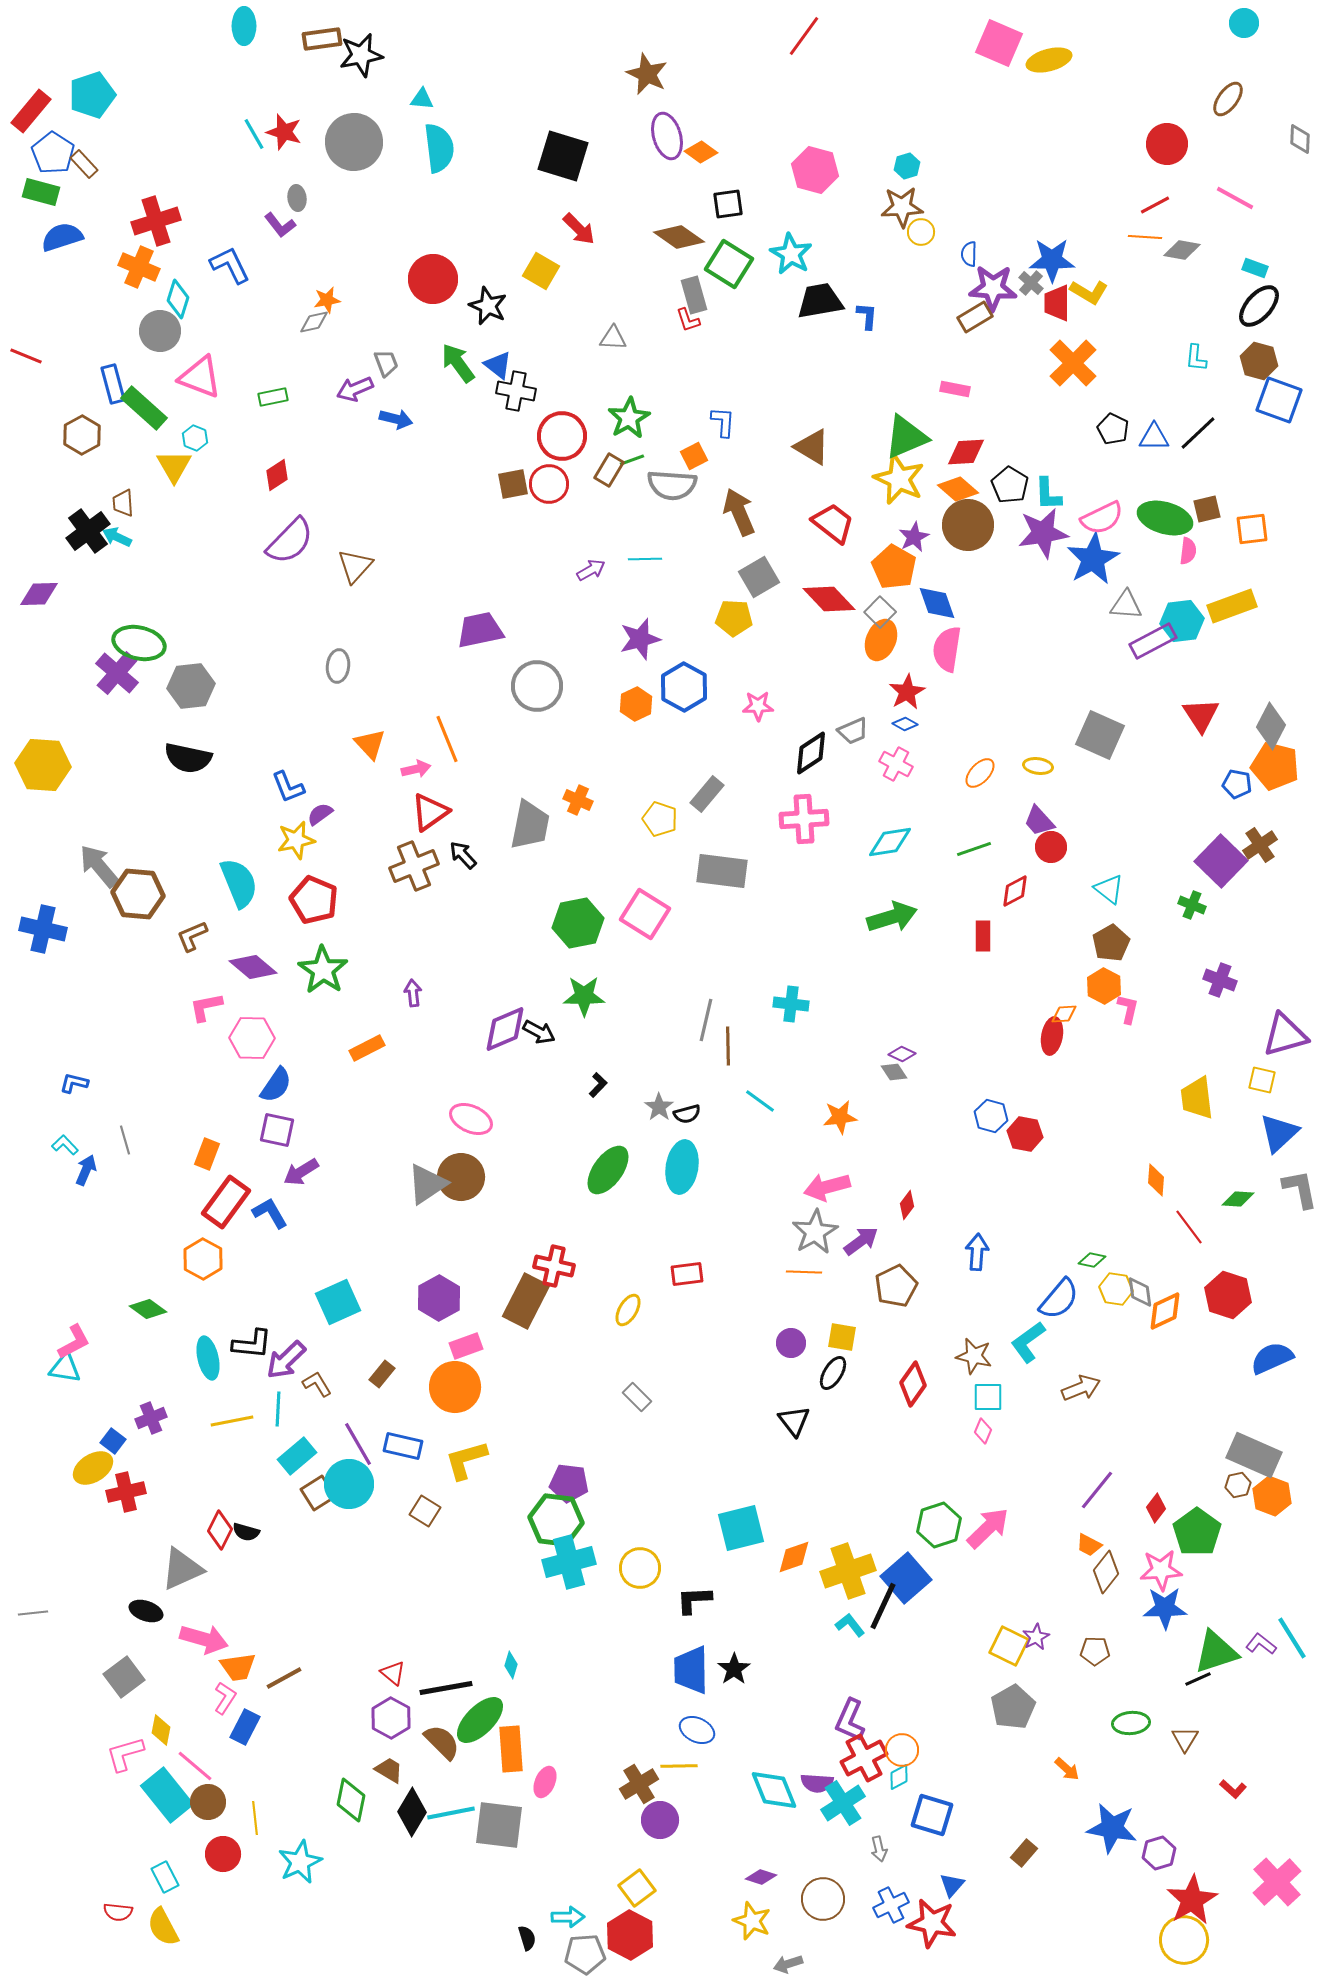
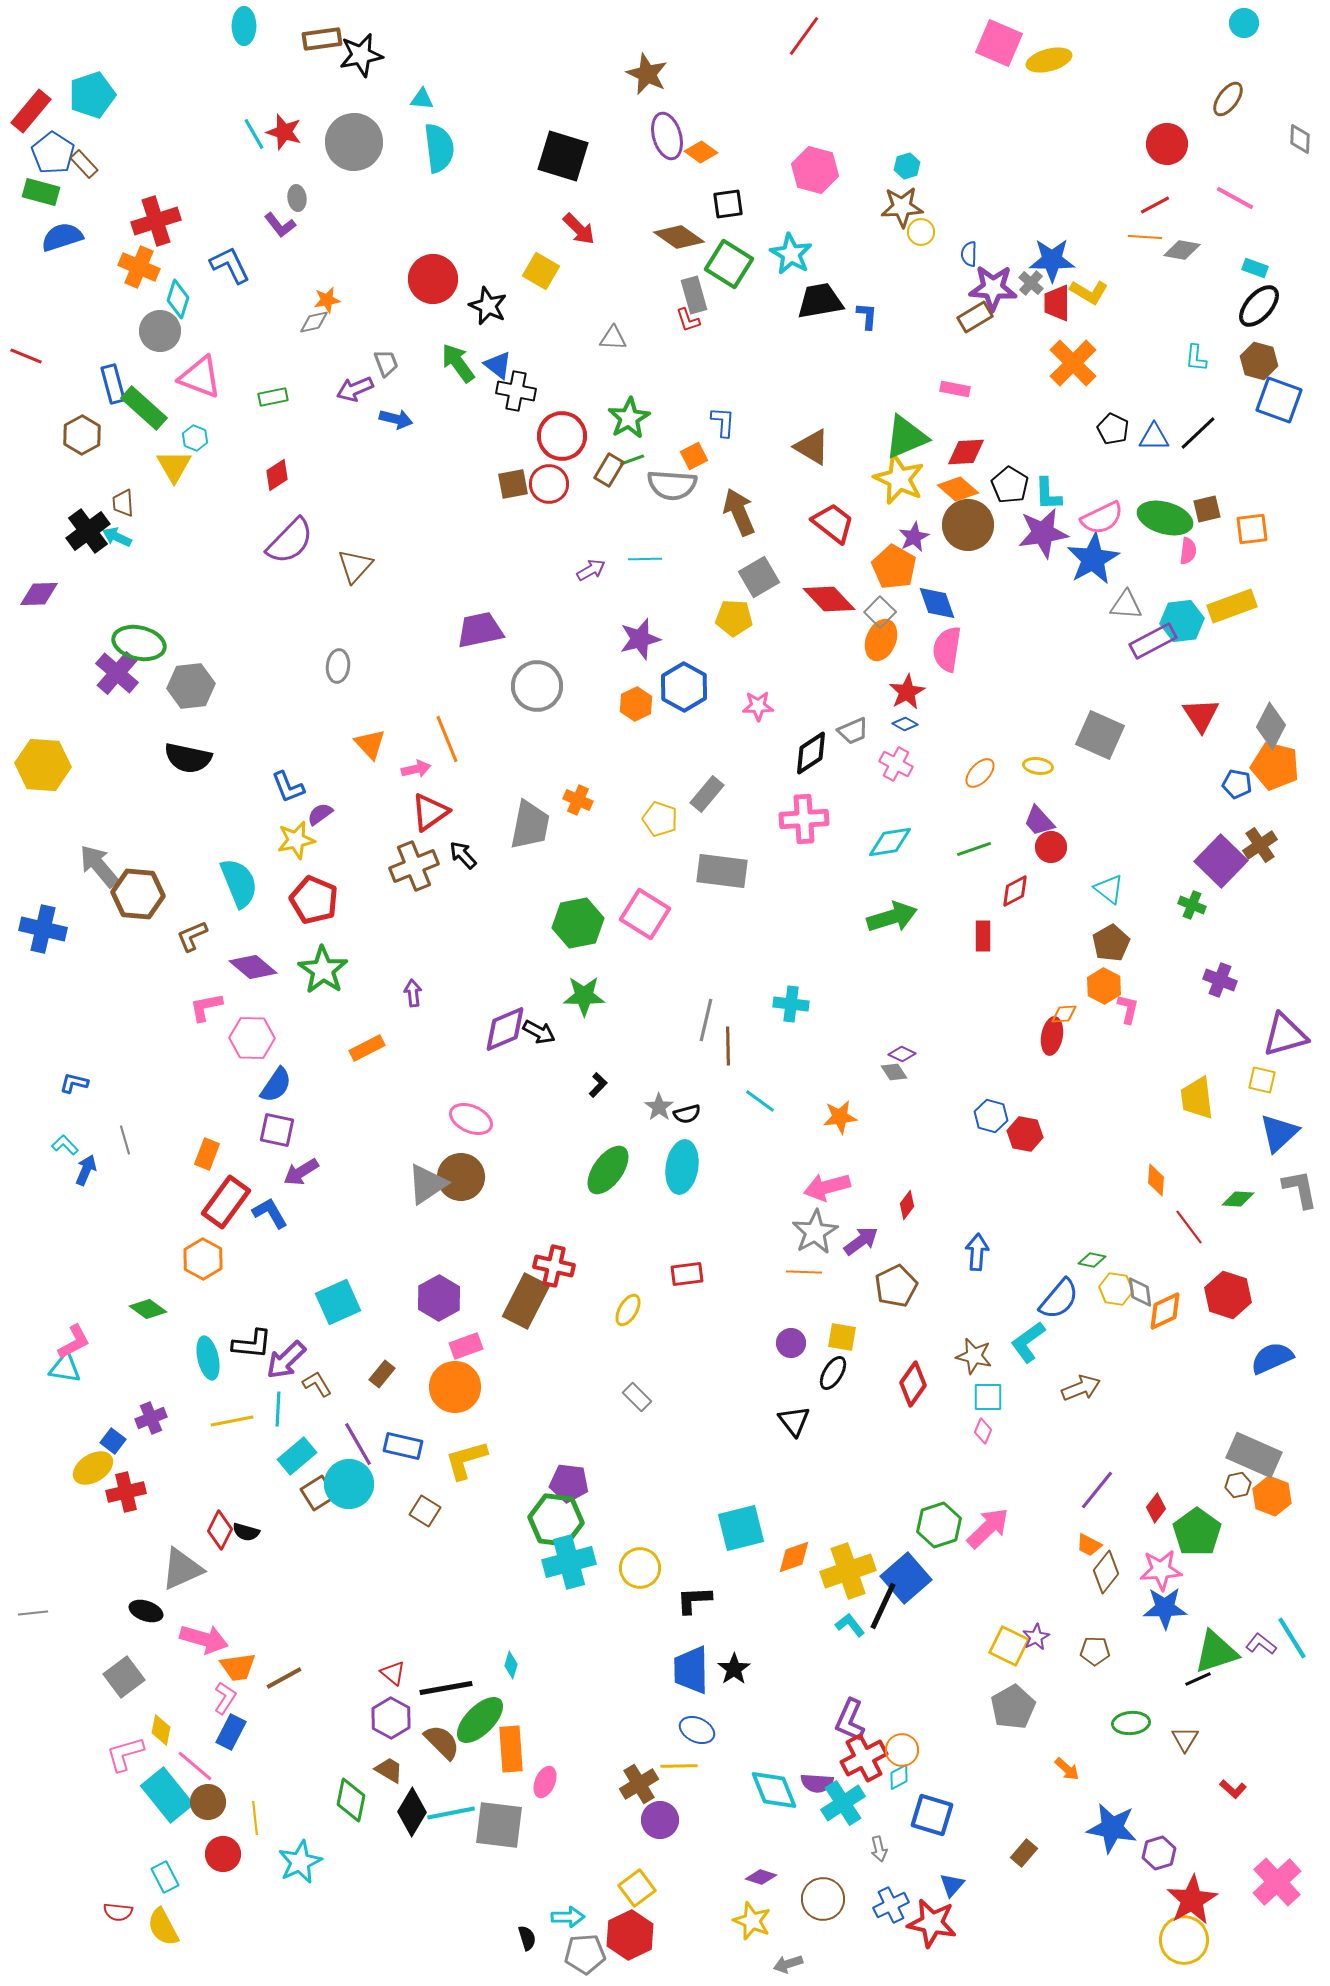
blue rectangle at (245, 1727): moved 14 px left, 5 px down
red hexagon at (630, 1935): rotated 6 degrees clockwise
